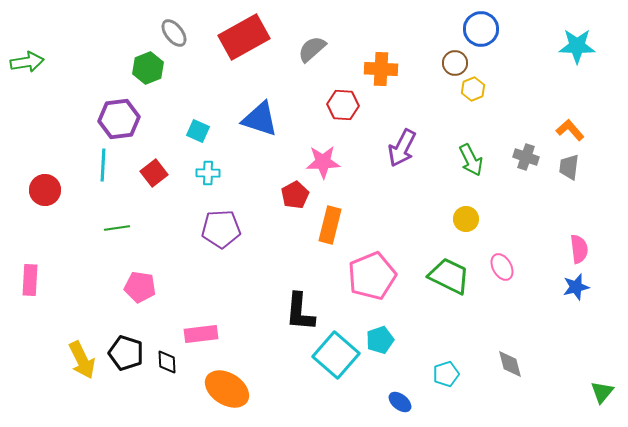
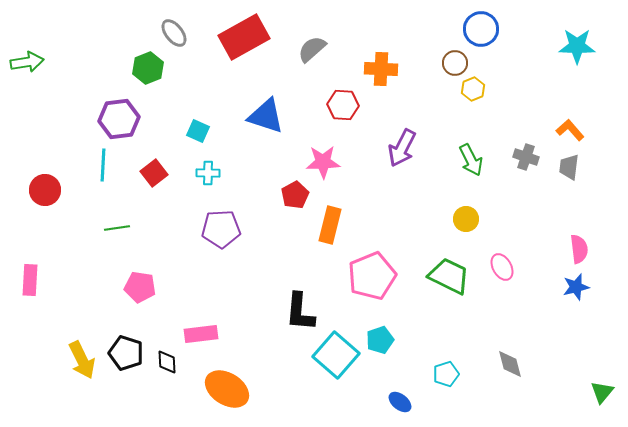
blue triangle at (260, 119): moved 6 px right, 3 px up
